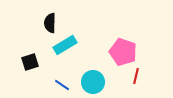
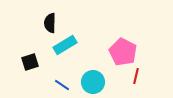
pink pentagon: rotated 8 degrees clockwise
